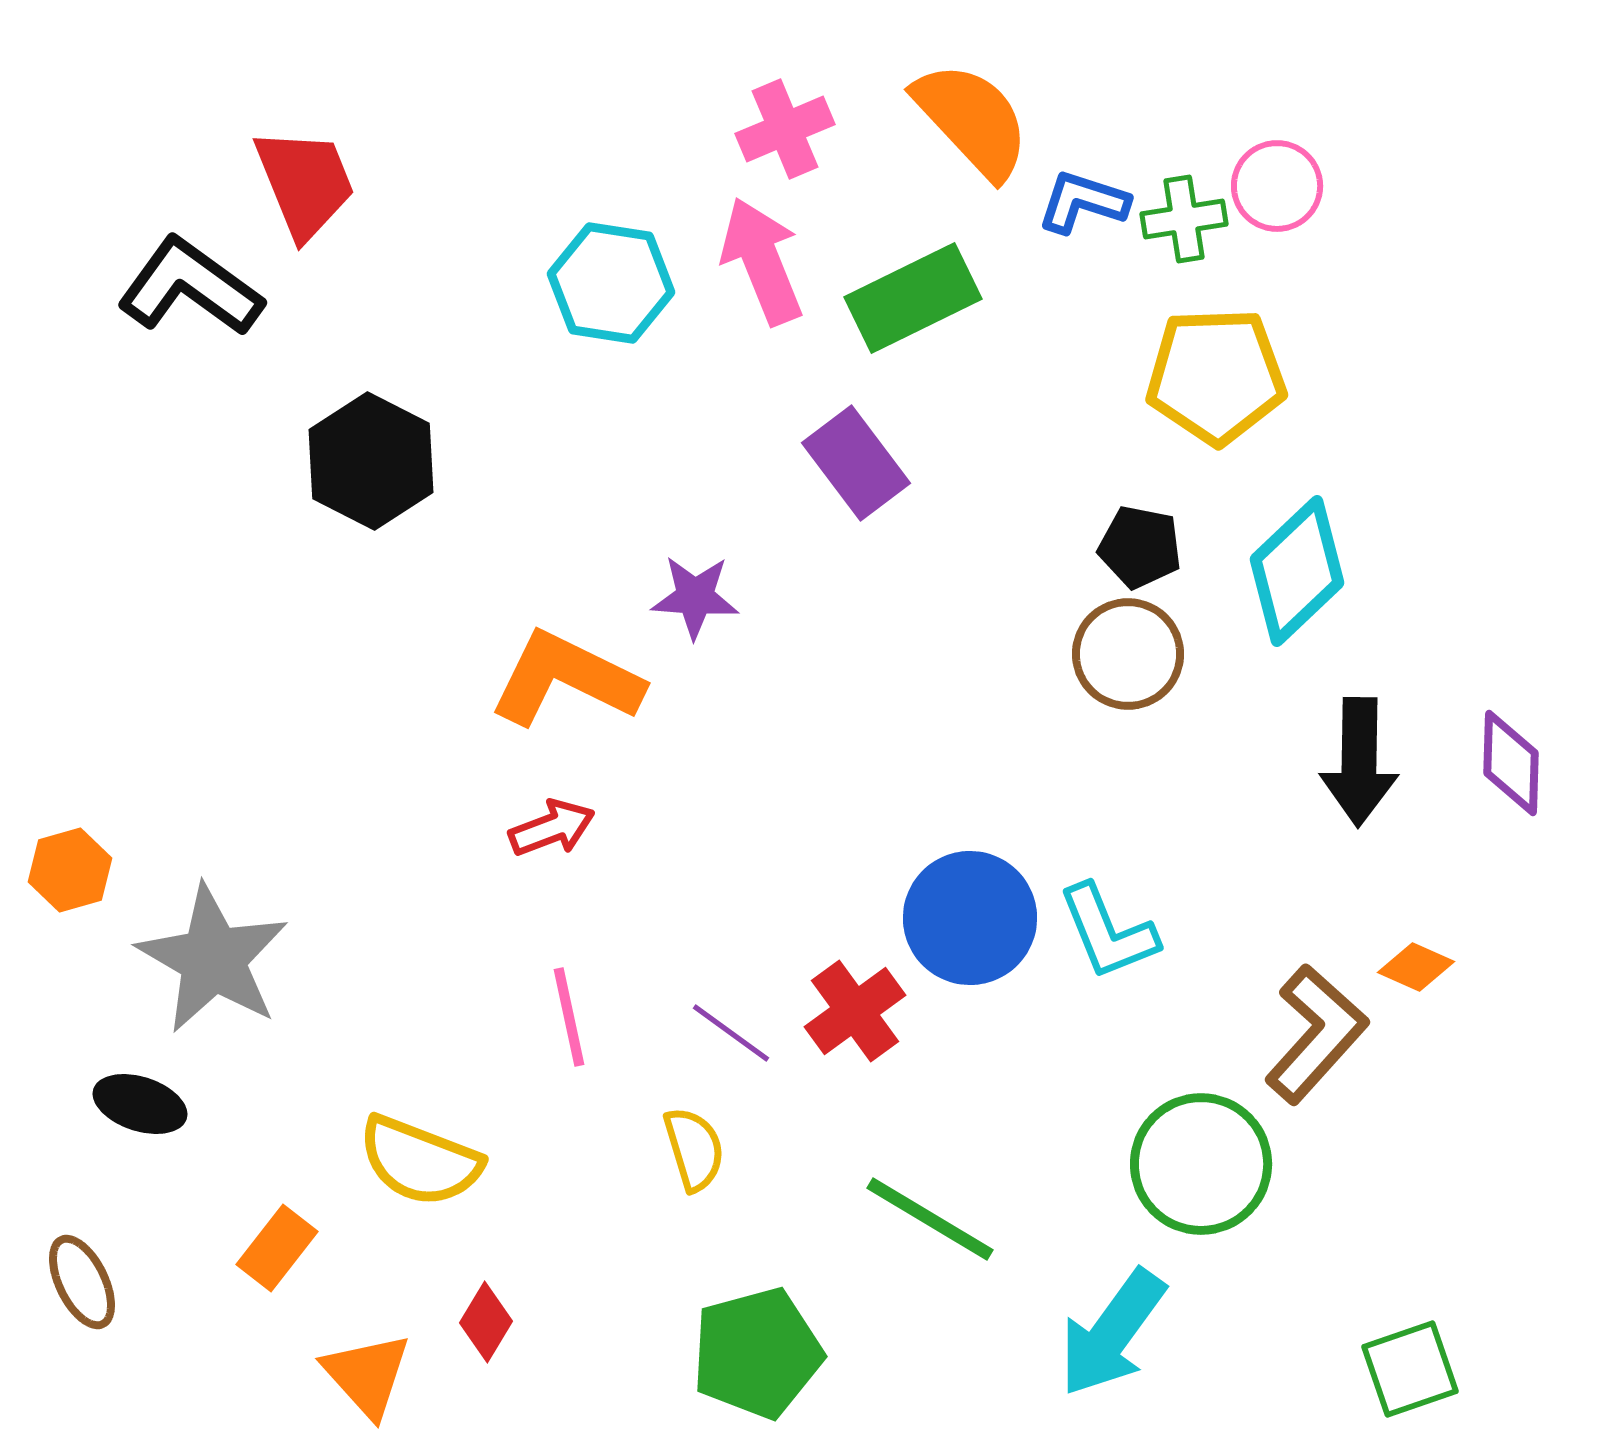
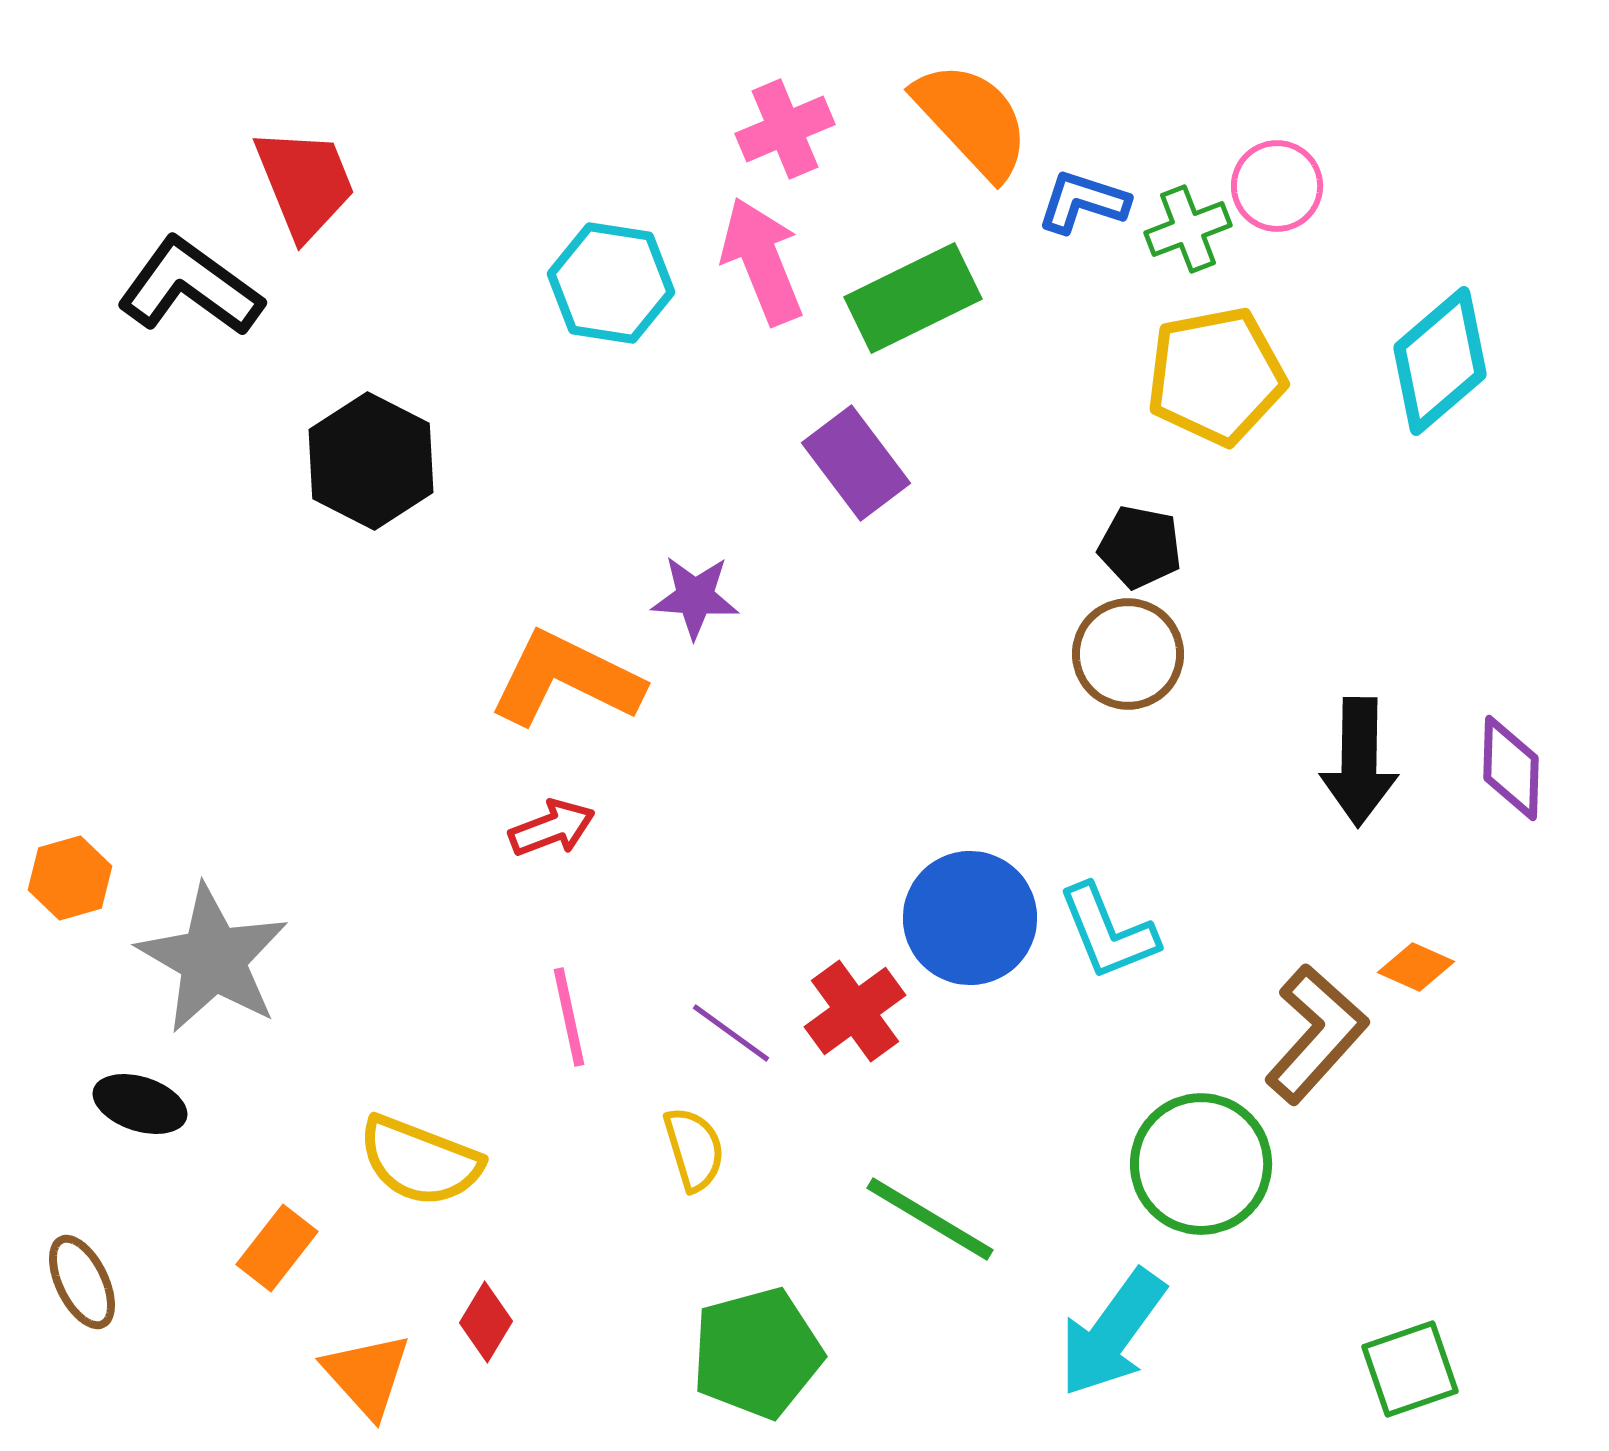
green cross at (1184, 219): moved 4 px right, 10 px down; rotated 12 degrees counterclockwise
yellow pentagon at (1216, 376): rotated 9 degrees counterclockwise
cyan diamond at (1297, 571): moved 143 px right, 210 px up; rotated 3 degrees clockwise
purple diamond at (1511, 763): moved 5 px down
orange hexagon at (70, 870): moved 8 px down
